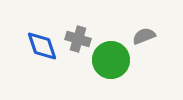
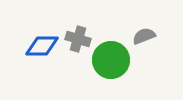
blue diamond: rotated 72 degrees counterclockwise
